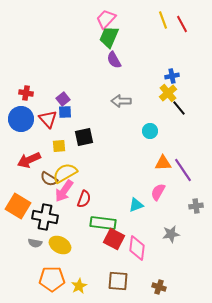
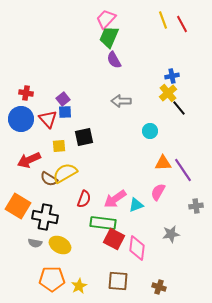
pink arrow: moved 51 px right, 8 px down; rotated 20 degrees clockwise
